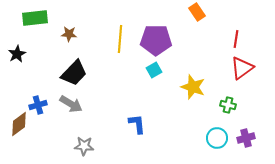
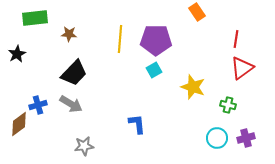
gray star: rotated 12 degrees counterclockwise
